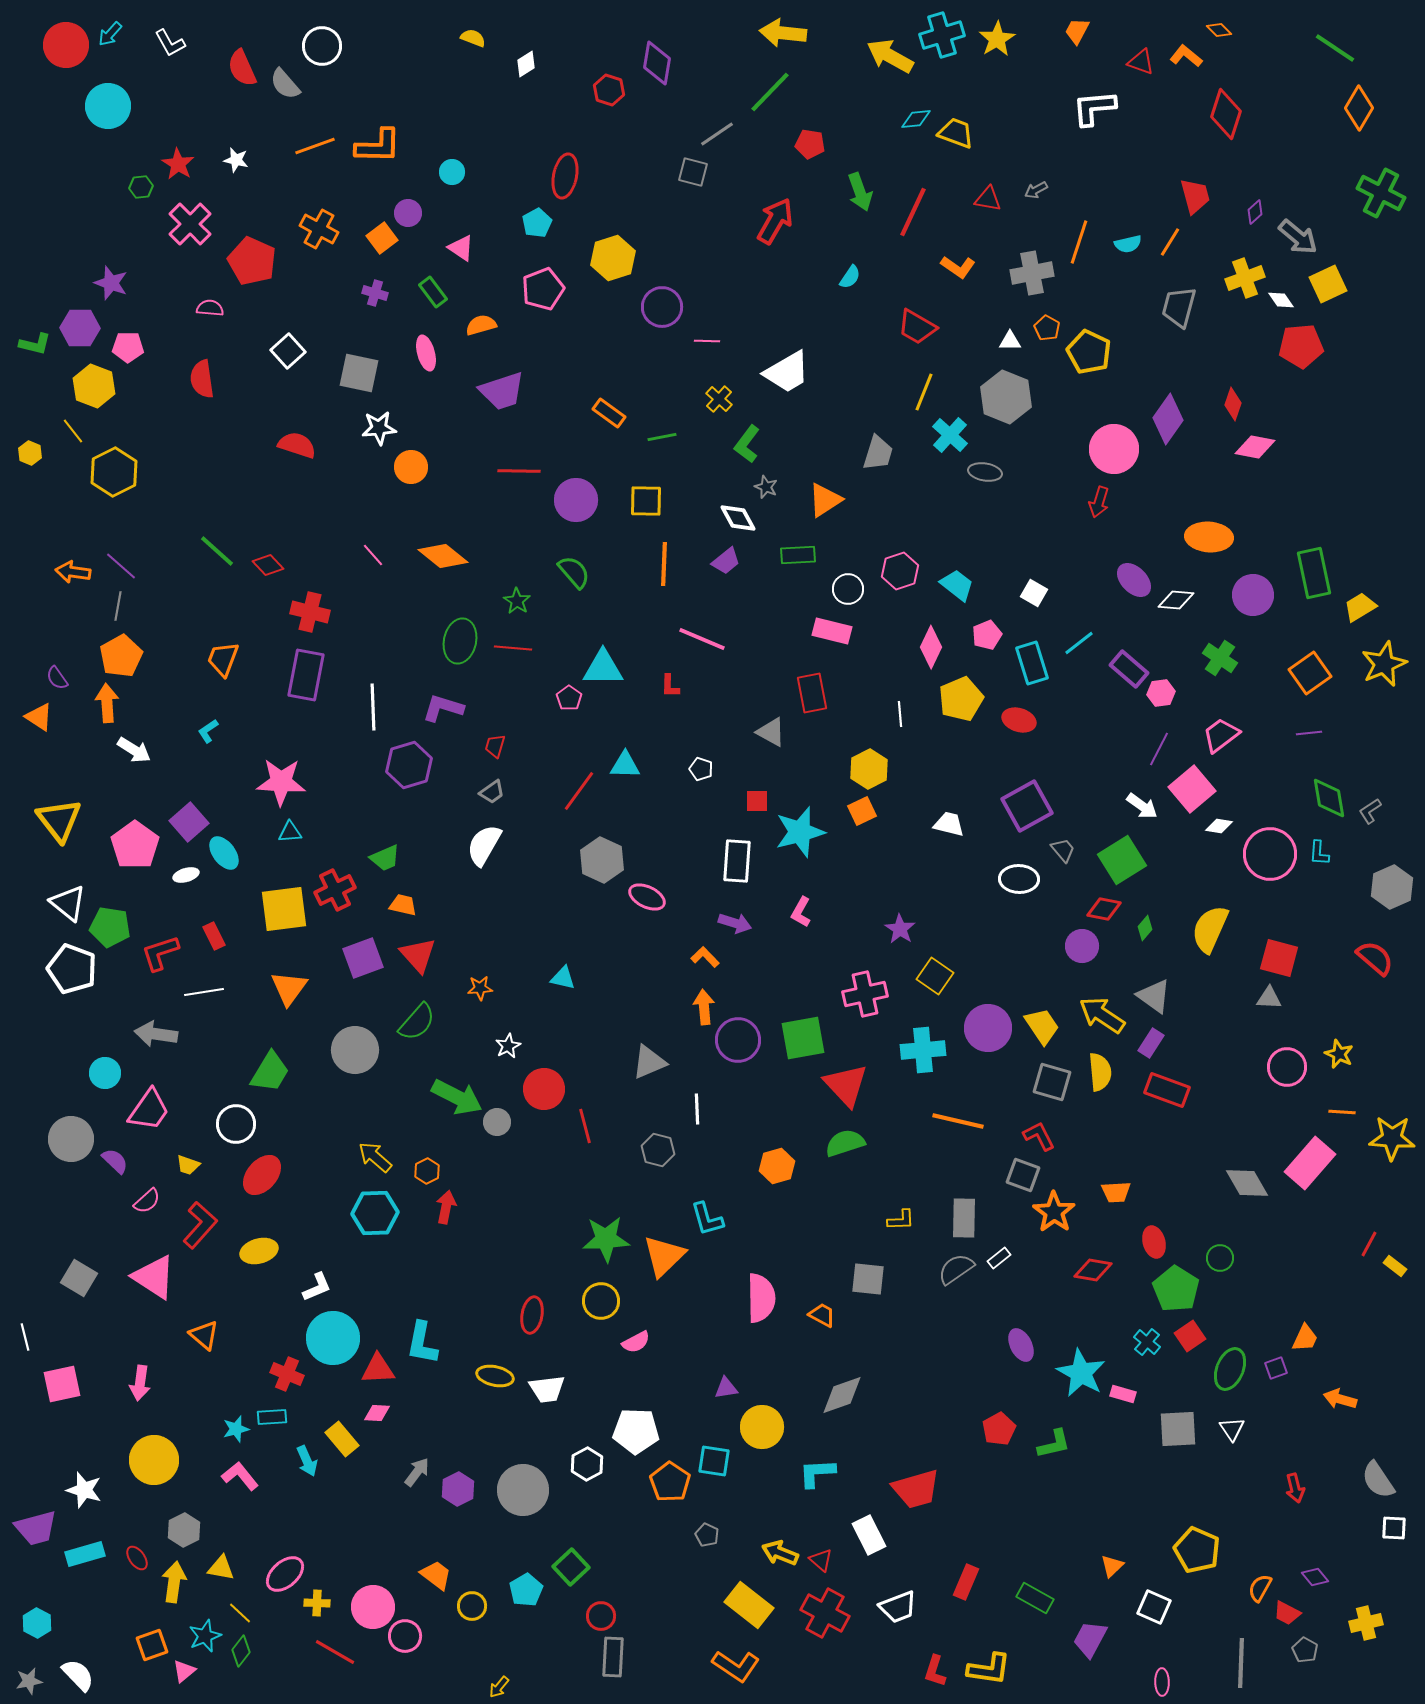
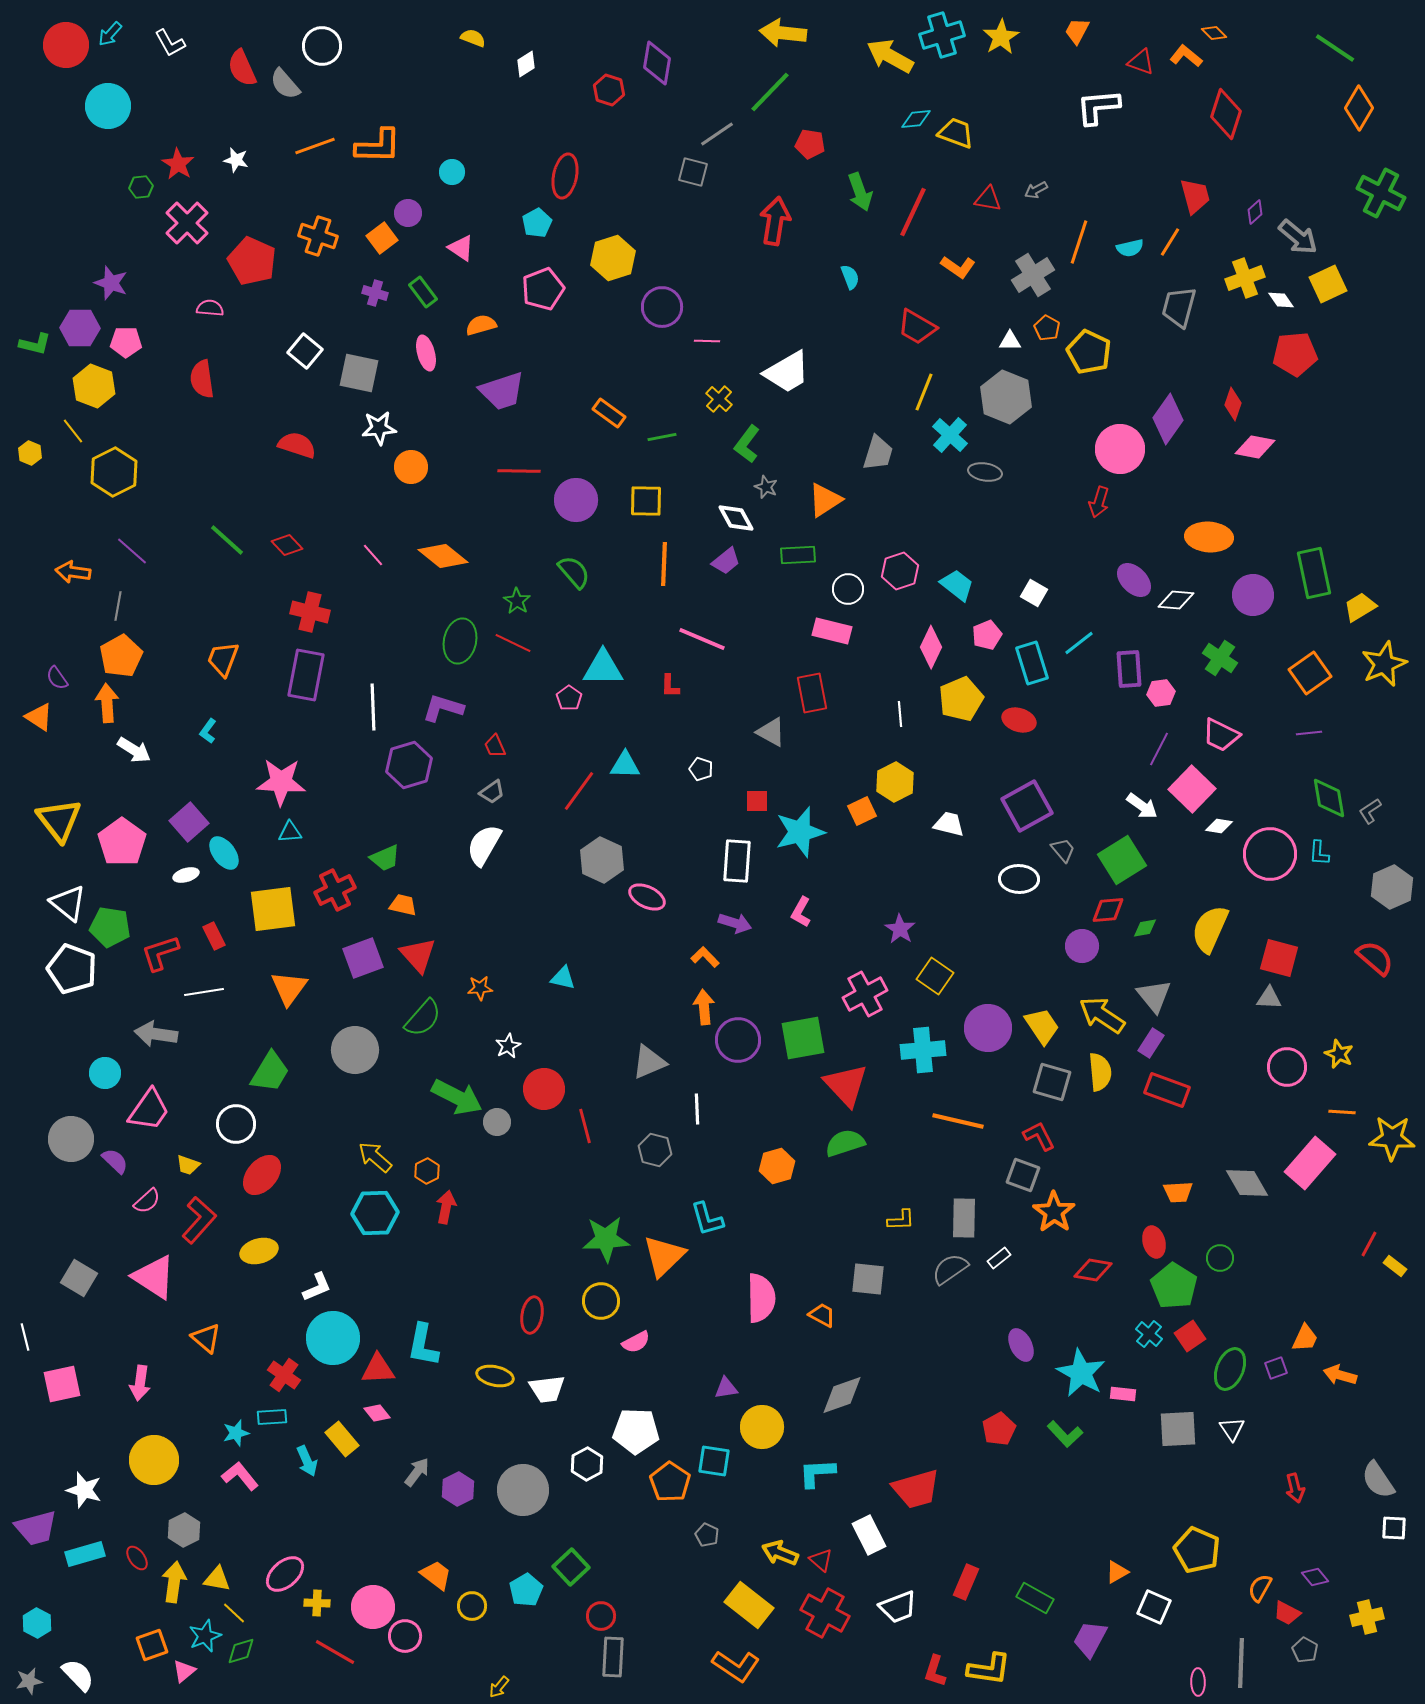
orange diamond at (1219, 30): moved 5 px left, 3 px down
yellow star at (997, 39): moved 4 px right, 2 px up
white L-shape at (1094, 108): moved 4 px right, 1 px up
red arrow at (775, 221): rotated 21 degrees counterclockwise
pink cross at (190, 224): moved 3 px left, 1 px up
orange cross at (319, 229): moved 1 px left, 7 px down; rotated 9 degrees counterclockwise
cyan semicircle at (1128, 244): moved 2 px right, 4 px down
gray cross at (1032, 273): moved 1 px right, 2 px down; rotated 21 degrees counterclockwise
cyan semicircle at (850, 277): rotated 55 degrees counterclockwise
green rectangle at (433, 292): moved 10 px left
red pentagon at (1301, 346): moved 6 px left, 8 px down
pink pentagon at (128, 347): moved 2 px left, 5 px up
white square at (288, 351): moved 17 px right; rotated 8 degrees counterclockwise
pink circle at (1114, 449): moved 6 px right
white diamond at (738, 518): moved 2 px left
green line at (217, 551): moved 10 px right, 11 px up
red diamond at (268, 565): moved 19 px right, 20 px up
purple line at (121, 566): moved 11 px right, 15 px up
red line at (513, 648): moved 5 px up; rotated 21 degrees clockwise
purple rectangle at (1129, 669): rotated 45 degrees clockwise
cyan L-shape at (208, 731): rotated 20 degrees counterclockwise
pink trapezoid at (1221, 735): rotated 117 degrees counterclockwise
red trapezoid at (495, 746): rotated 40 degrees counterclockwise
yellow hexagon at (869, 769): moved 26 px right, 13 px down
pink square at (1192, 789): rotated 6 degrees counterclockwise
pink pentagon at (135, 845): moved 13 px left, 3 px up
yellow square at (284, 909): moved 11 px left
red diamond at (1104, 909): moved 4 px right, 1 px down; rotated 16 degrees counterclockwise
green diamond at (1145, 928): rotated 40 degrees clockwise
pink cross at (865, 994): rotated 15 degrees counterclockwise
gray triangle at (1154, 996): rotated 15 degrees clockwise
green semicircle at (417, 1022): moved 6 px right, 4 px up
gray hexagon at (658, 1150): moved 3 px left
orange trapezoid at (1116, 1192): moved 62 px right
red L-shape at (200, 1225): moved 1 px left, 5 px up
gray semicircle at (956, 1269): moved 6 px left
green pentagon at (1176, 1289): moved 2 px left, 3 px up
orange triangle at (204, 1335): moved 2 px right, 3 px down
cyan cross at (1147, 1342): moved 2 px right, 8 px up
cyan L-shape at (422, 1343): moved 1 px right, 2 px down
red cross at (287, 1374): moved 3 px left, 1 px down; rotated 12 degrees clockwise
pink rectangle at (1123, 1394): rotated 10 degrees counterclockwise
orange arrow at (1340, 1399): moved 24 px up
pink diamond at (377, 1413): rotated 48 degrees clockwise
cyan star at (236, 1429): moved 4 px down
green L-shape at (1054, 1444): moved 11 px right, 10 px up; rotated 60 degrees clockwise
orange triangle at (1112, 1566): moved 5 px right, 6 px down; rotated 15 degrees clockwise
yellow triangle at (221, 1568): moved 4 px left, 11 px down
yellow line at (240, 1613): moved 6 px left
yellow cross at (1366, 1623): moved 1 px right, 6 px up
green diamond at (241, 1651): rotated 36 degrees clockwise
pink ellipse at (1162, 1682): moved 36 px right
